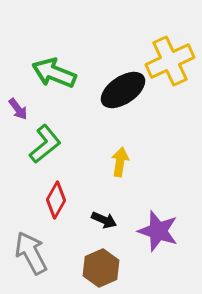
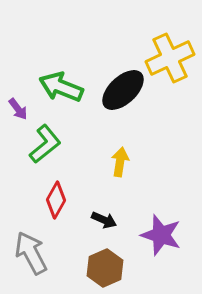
yellow cross: moved 3 px up
green arrow: moved 7 px right, 14 px down
black ellipse: rotated 9 degrees counterclockwise
purple star: moved 3 px right, 4 px down
brown hexagon: moved 4 px right
